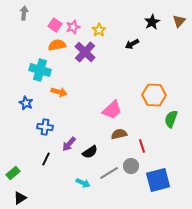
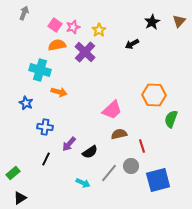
gray arrow: rotated 16 degrees clockwise
gray line: rotated 18 degrees counterclockwise
